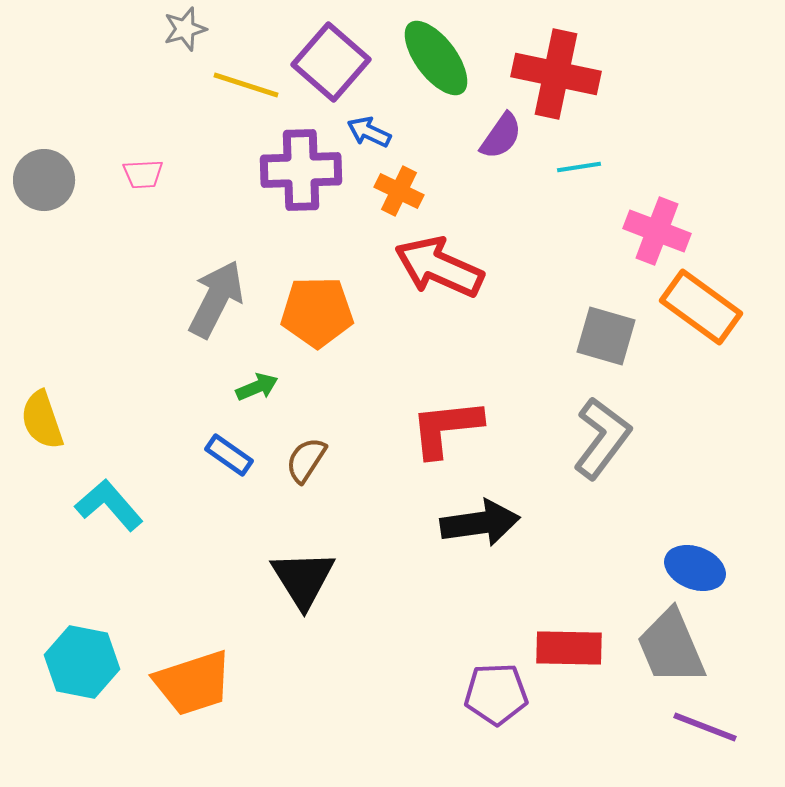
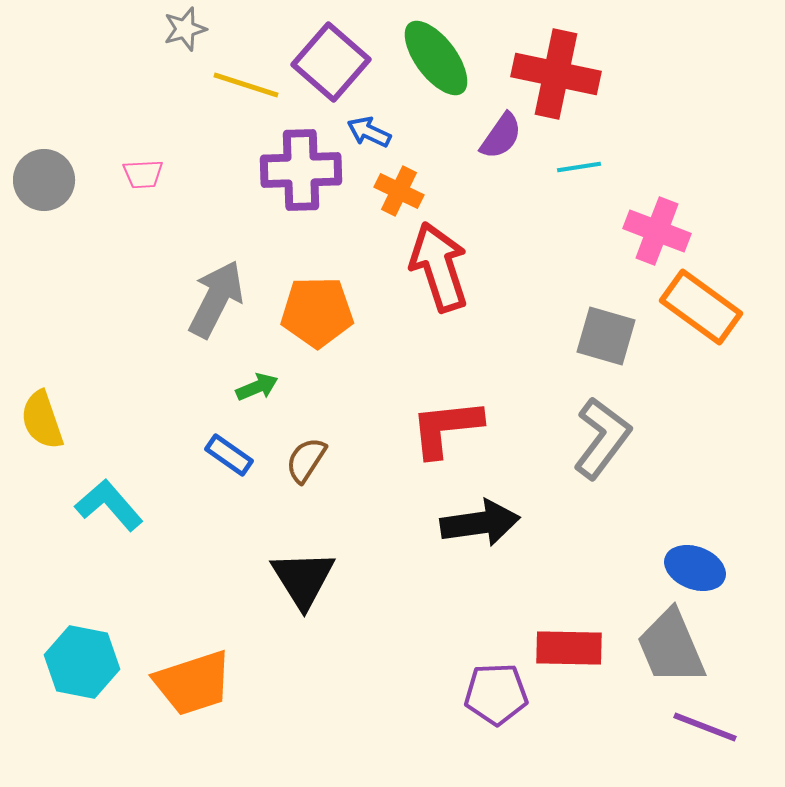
red arrow: rotated 48 degrees clockwise
